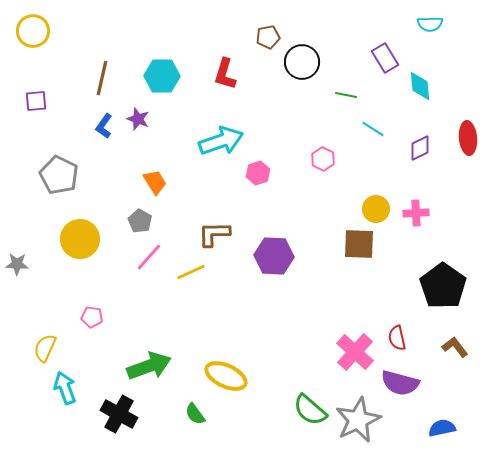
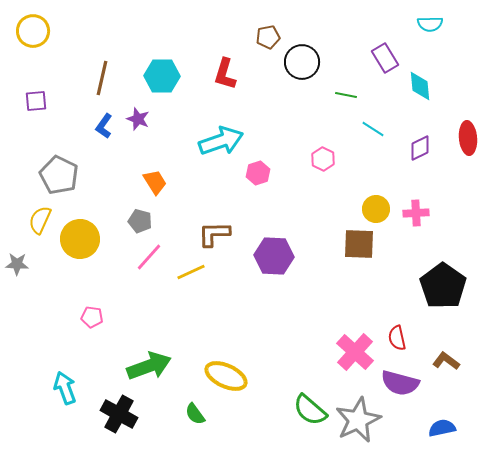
gray pentagon at (140, 221): rotated 15 degrees counterclockwise
brown L-shape at (455, 347): moved 9 px left, 14 px down; rotated 16 degrees counterclockwise
yellow semicircle at (45, 348): moved 5 px left, 128 px up
